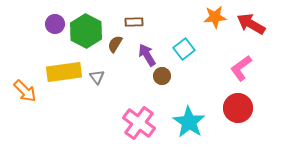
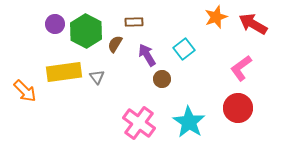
orange star: moved 1 px right; rotated 15 degrees counterclockwise
red arrow: moved 2 px right
brown circle: moved 3 px down
